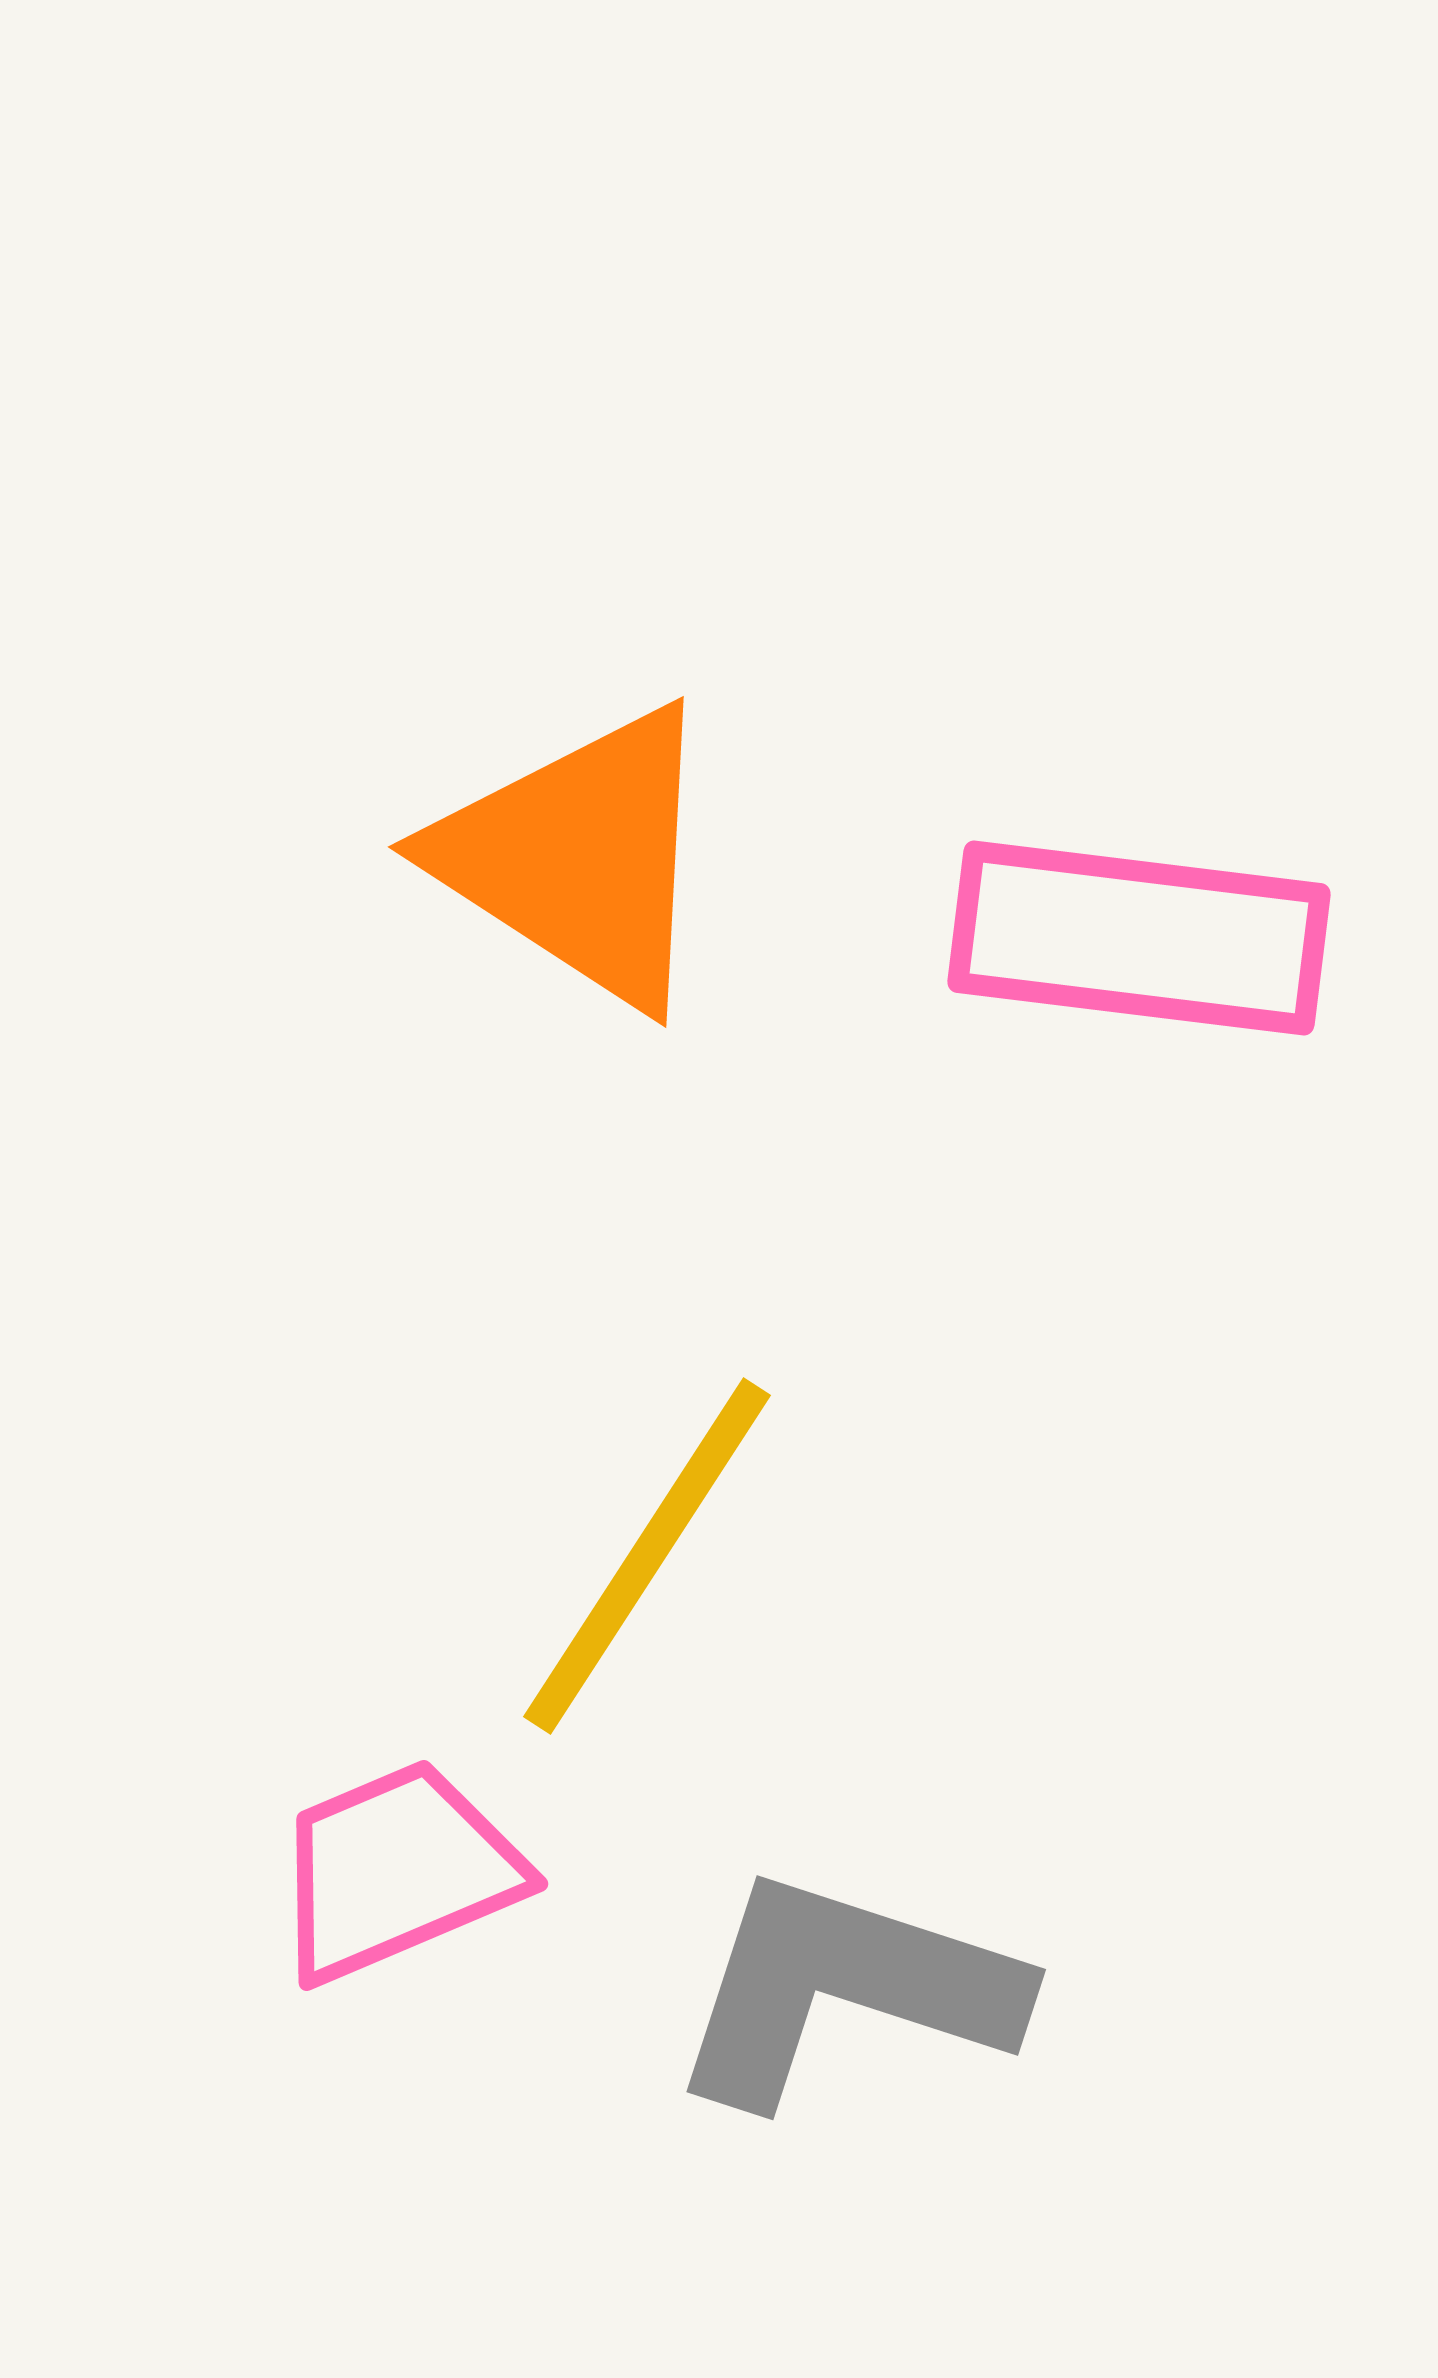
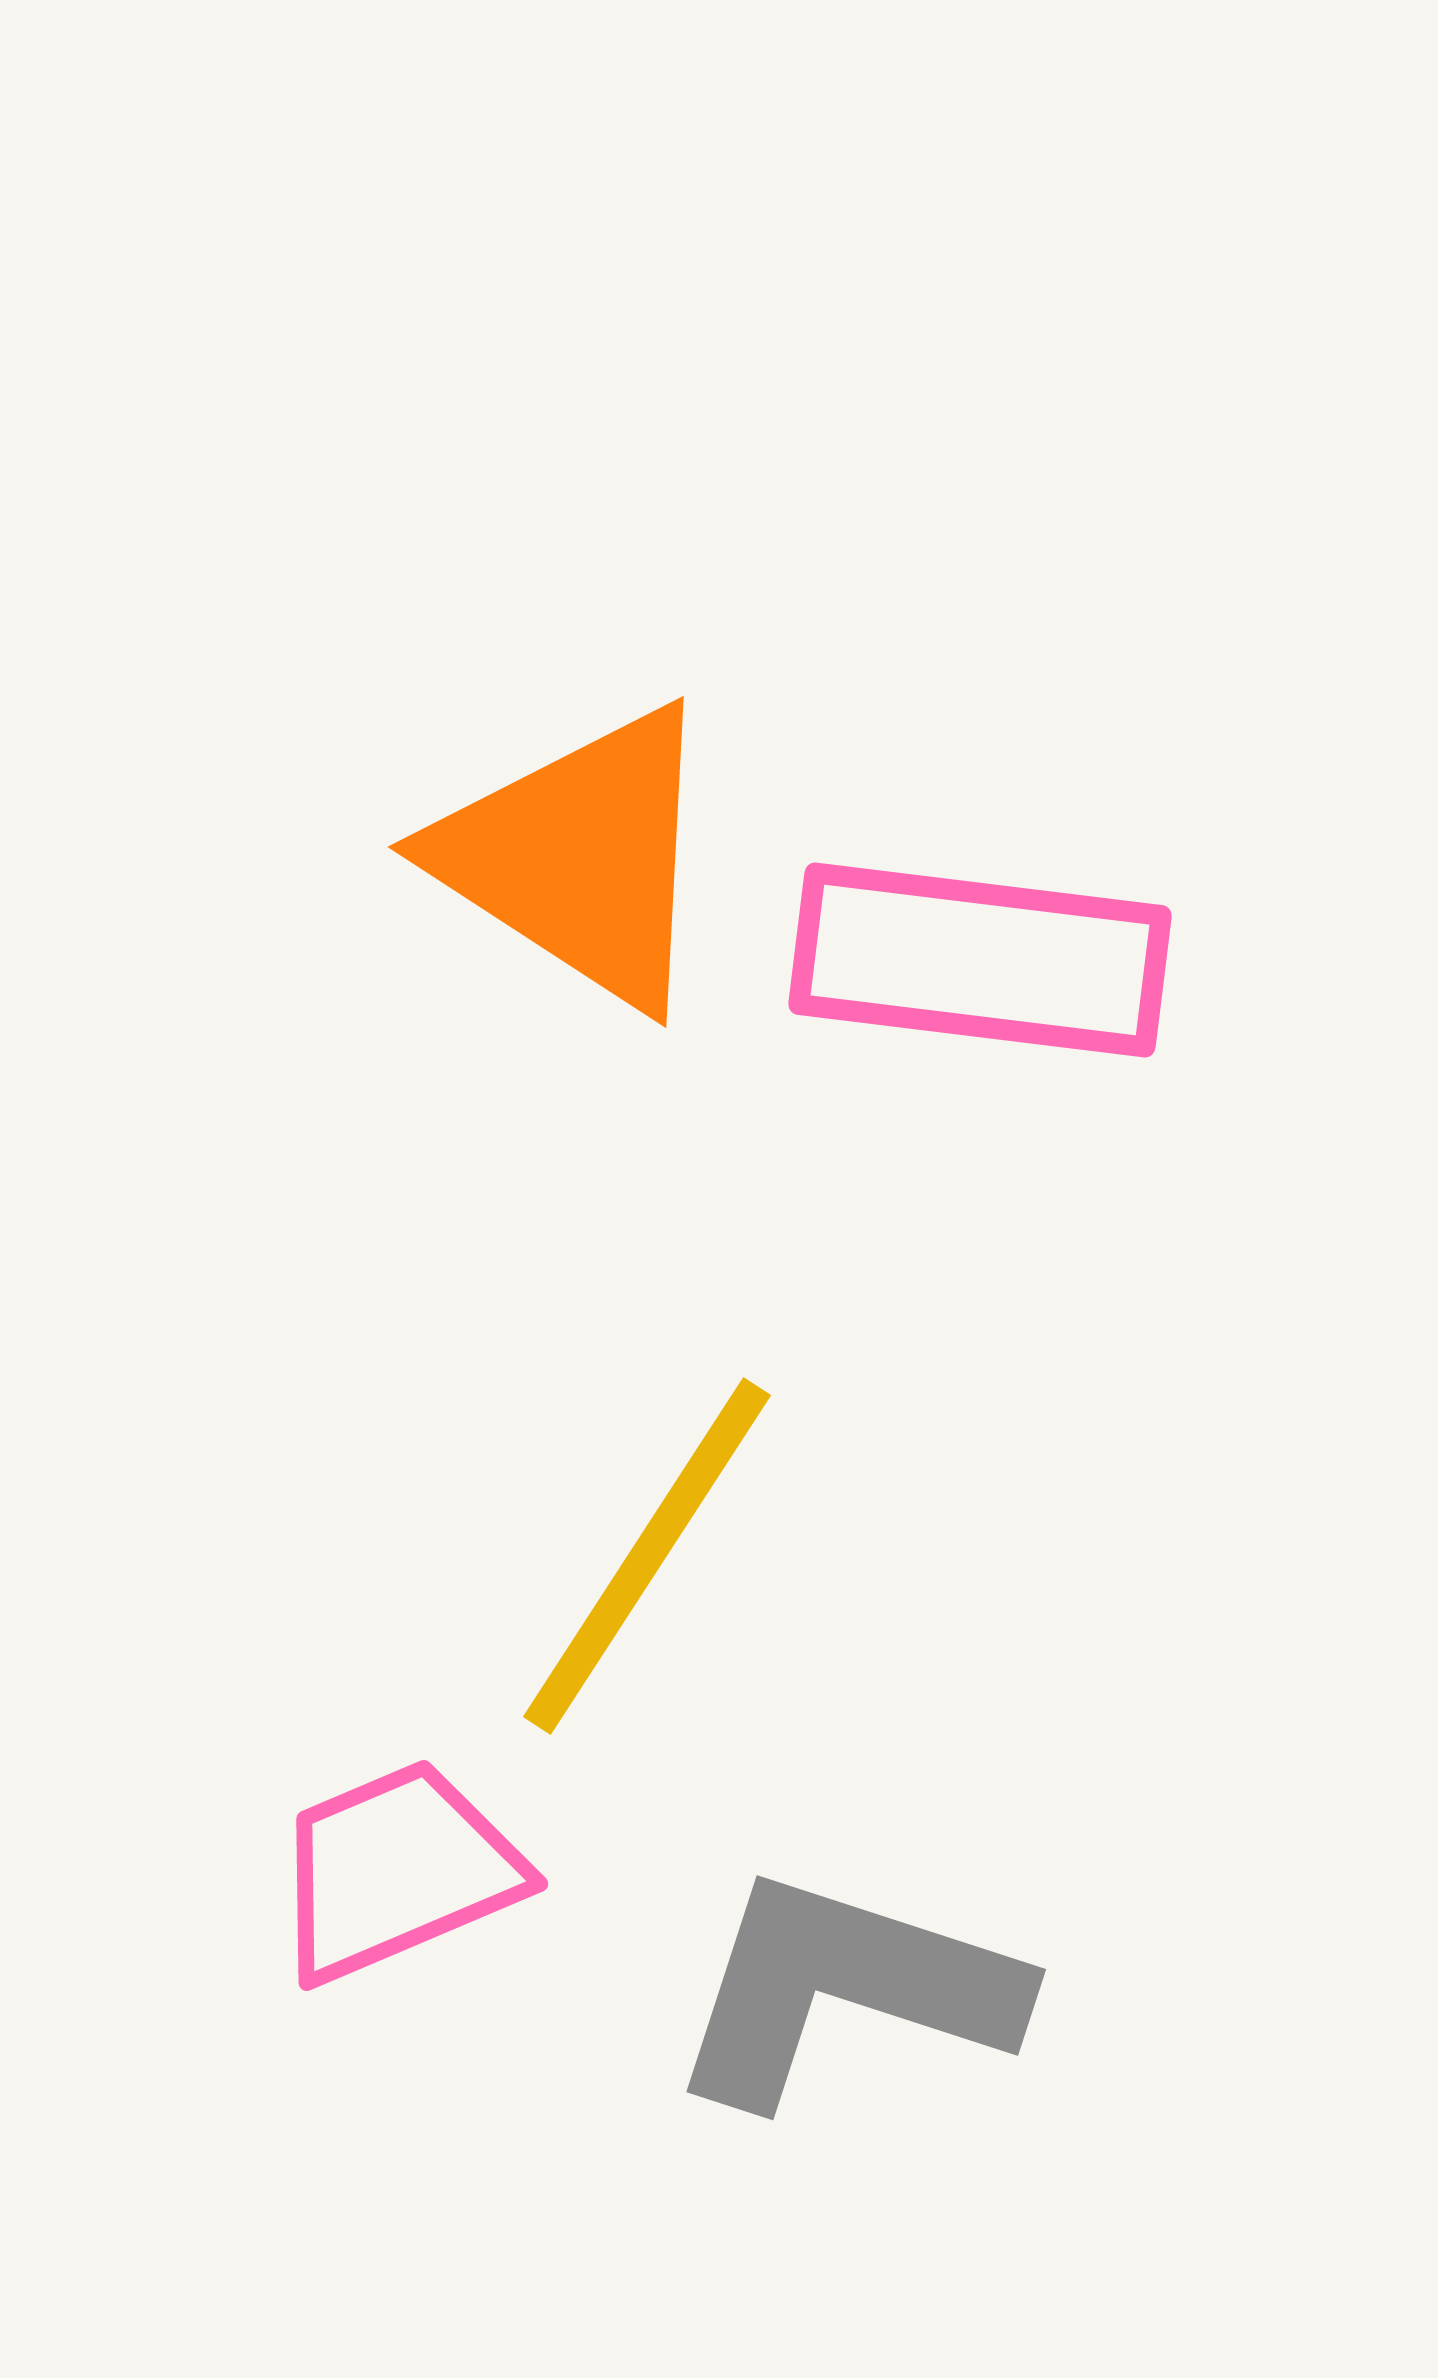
pink rectangle: moved 159 px left, 22 px down
